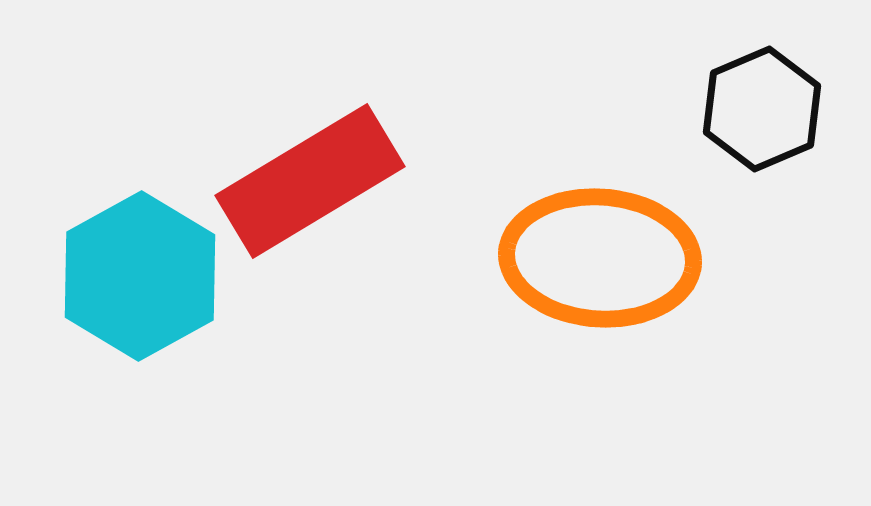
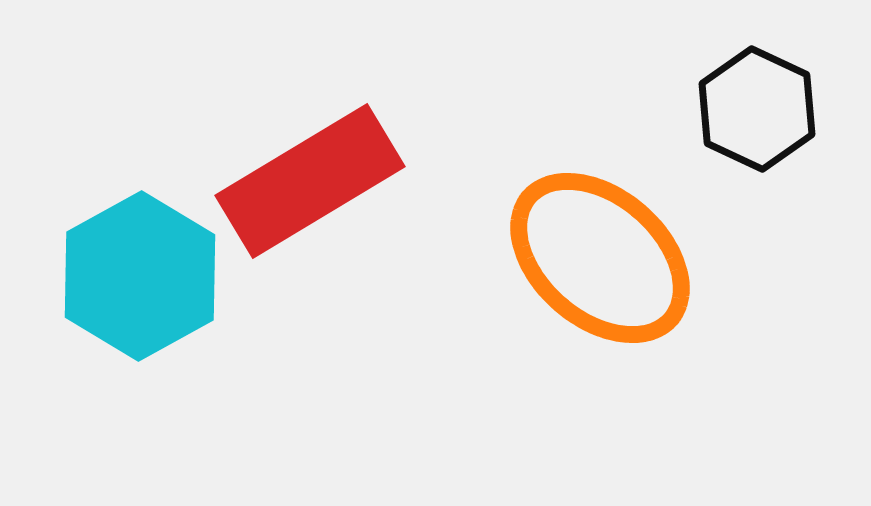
black hexagon: moved 5 px left; rotated 12 degrees counterclockwise
orange ellipse: rotated 37 degrees clockwise
